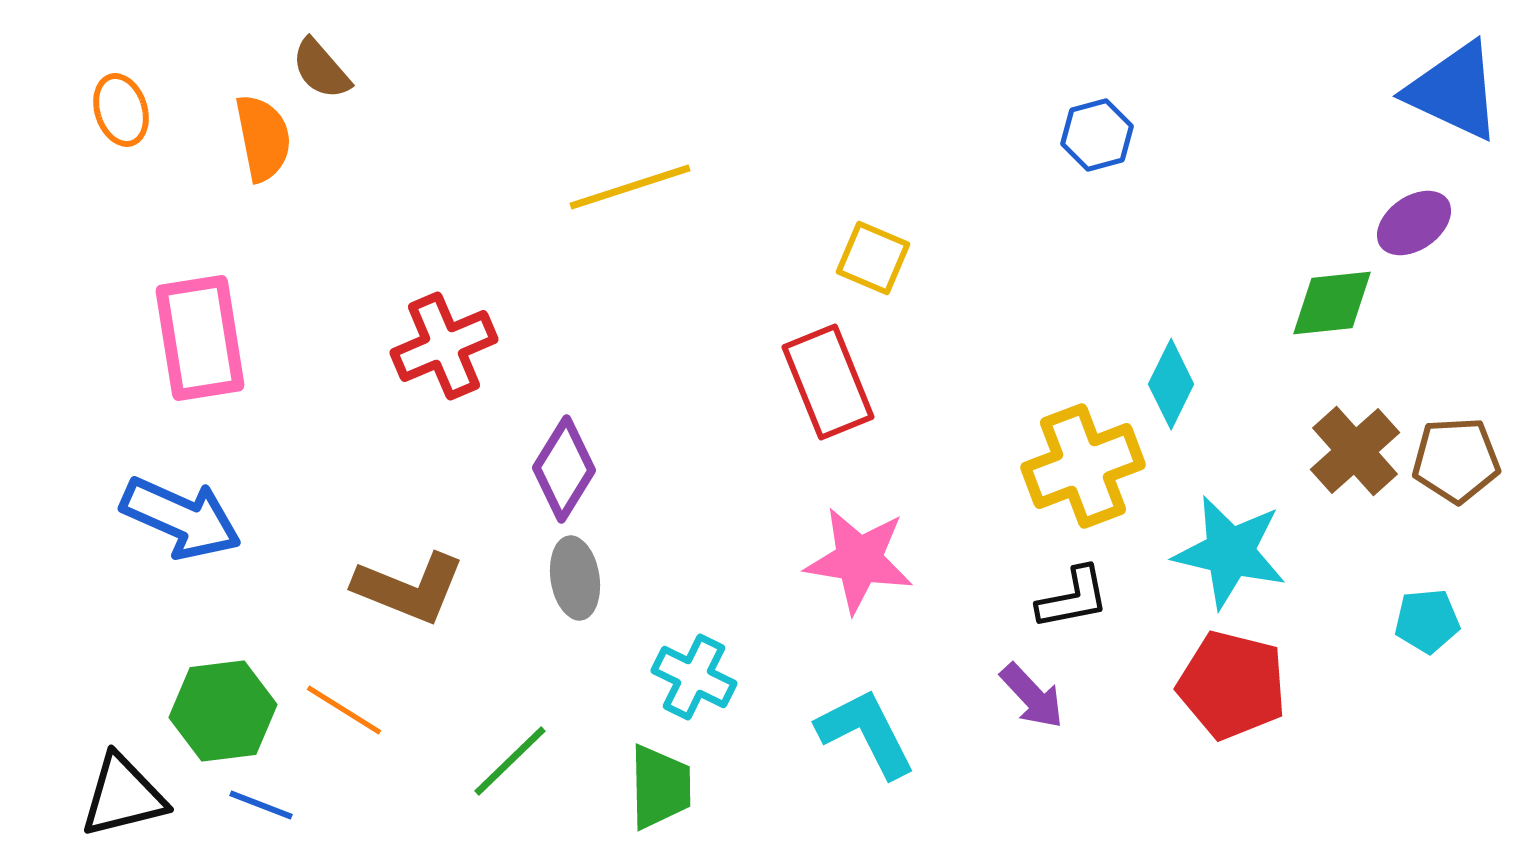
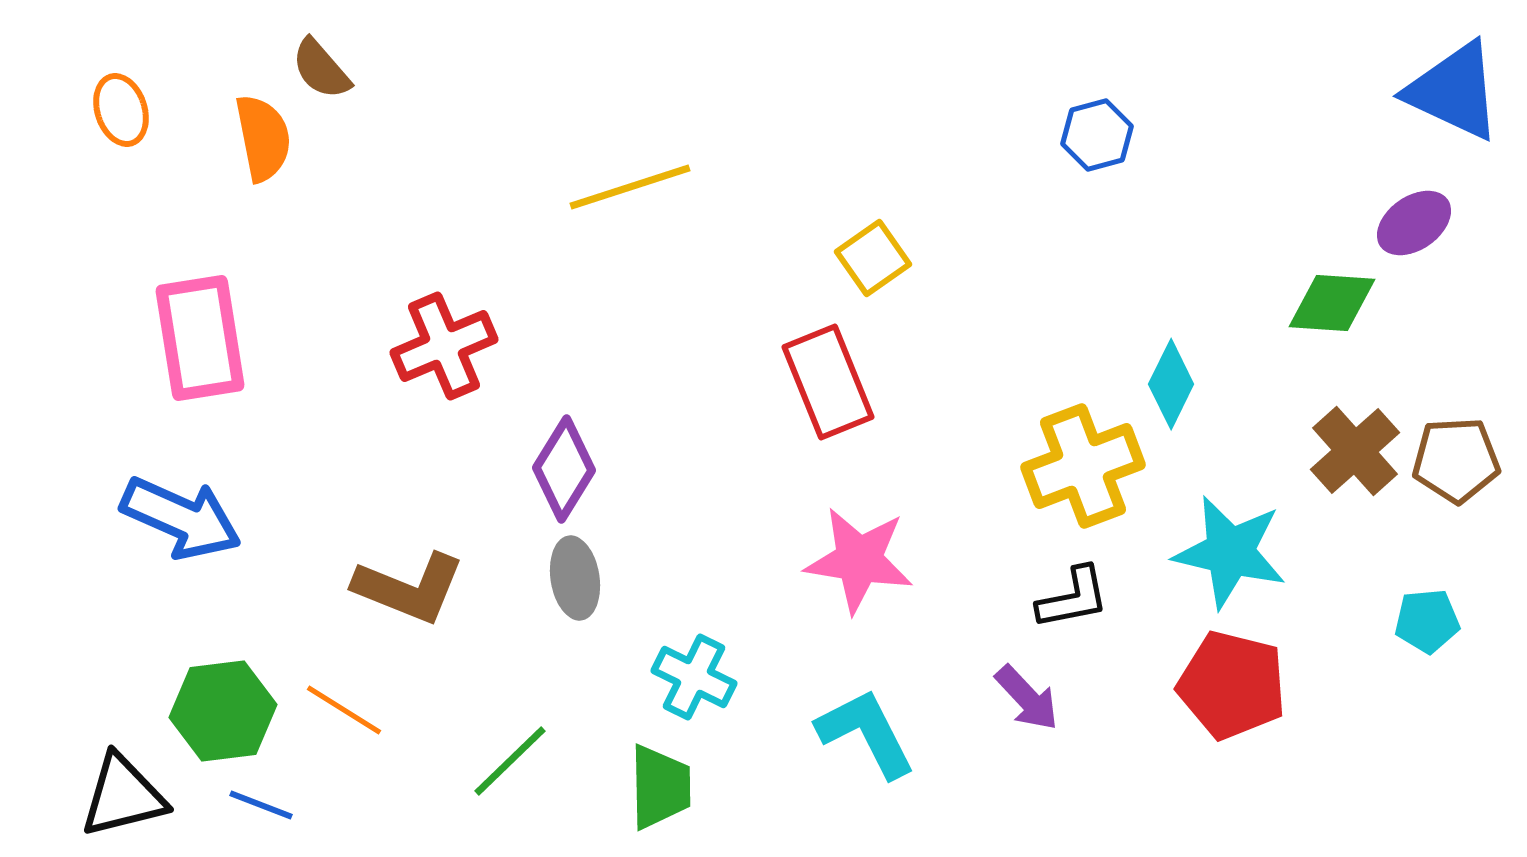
yellow square: rotated 32 degrees clockwise
green diamond: rotated 10 degrees clockwise
purple arrow: moved 5 px left, 2 px down
